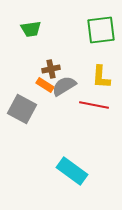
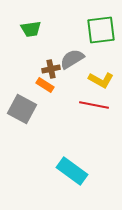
yellow L-shape: moved 3 px down; rotated 65 degrees counterclockwise
gray semicircle: moved 8 px right, 27 px up
